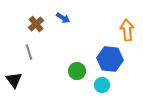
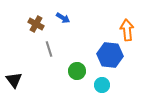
brown cross: rotated 21 degrees counterclockwise
gray line: moved 20 px right, 3 px up
blue hexagon: moved 4 px up
